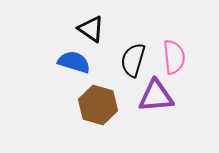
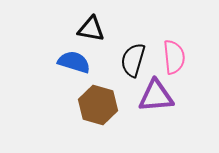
black triangle: rotated 24 degrees counterclockwise
